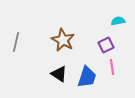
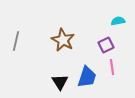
gray line: moved 1 px up
black triangle: moved 1 px right, 8 px down; rotated 24 degrees clockwise
